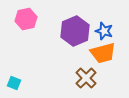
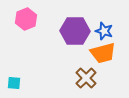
pink hexagon: rotated 10 degrees counterclockwise
purple hexagon: rotated 24 degrees clockwise
cyan square: rotated 16 degrees counterclockwise
